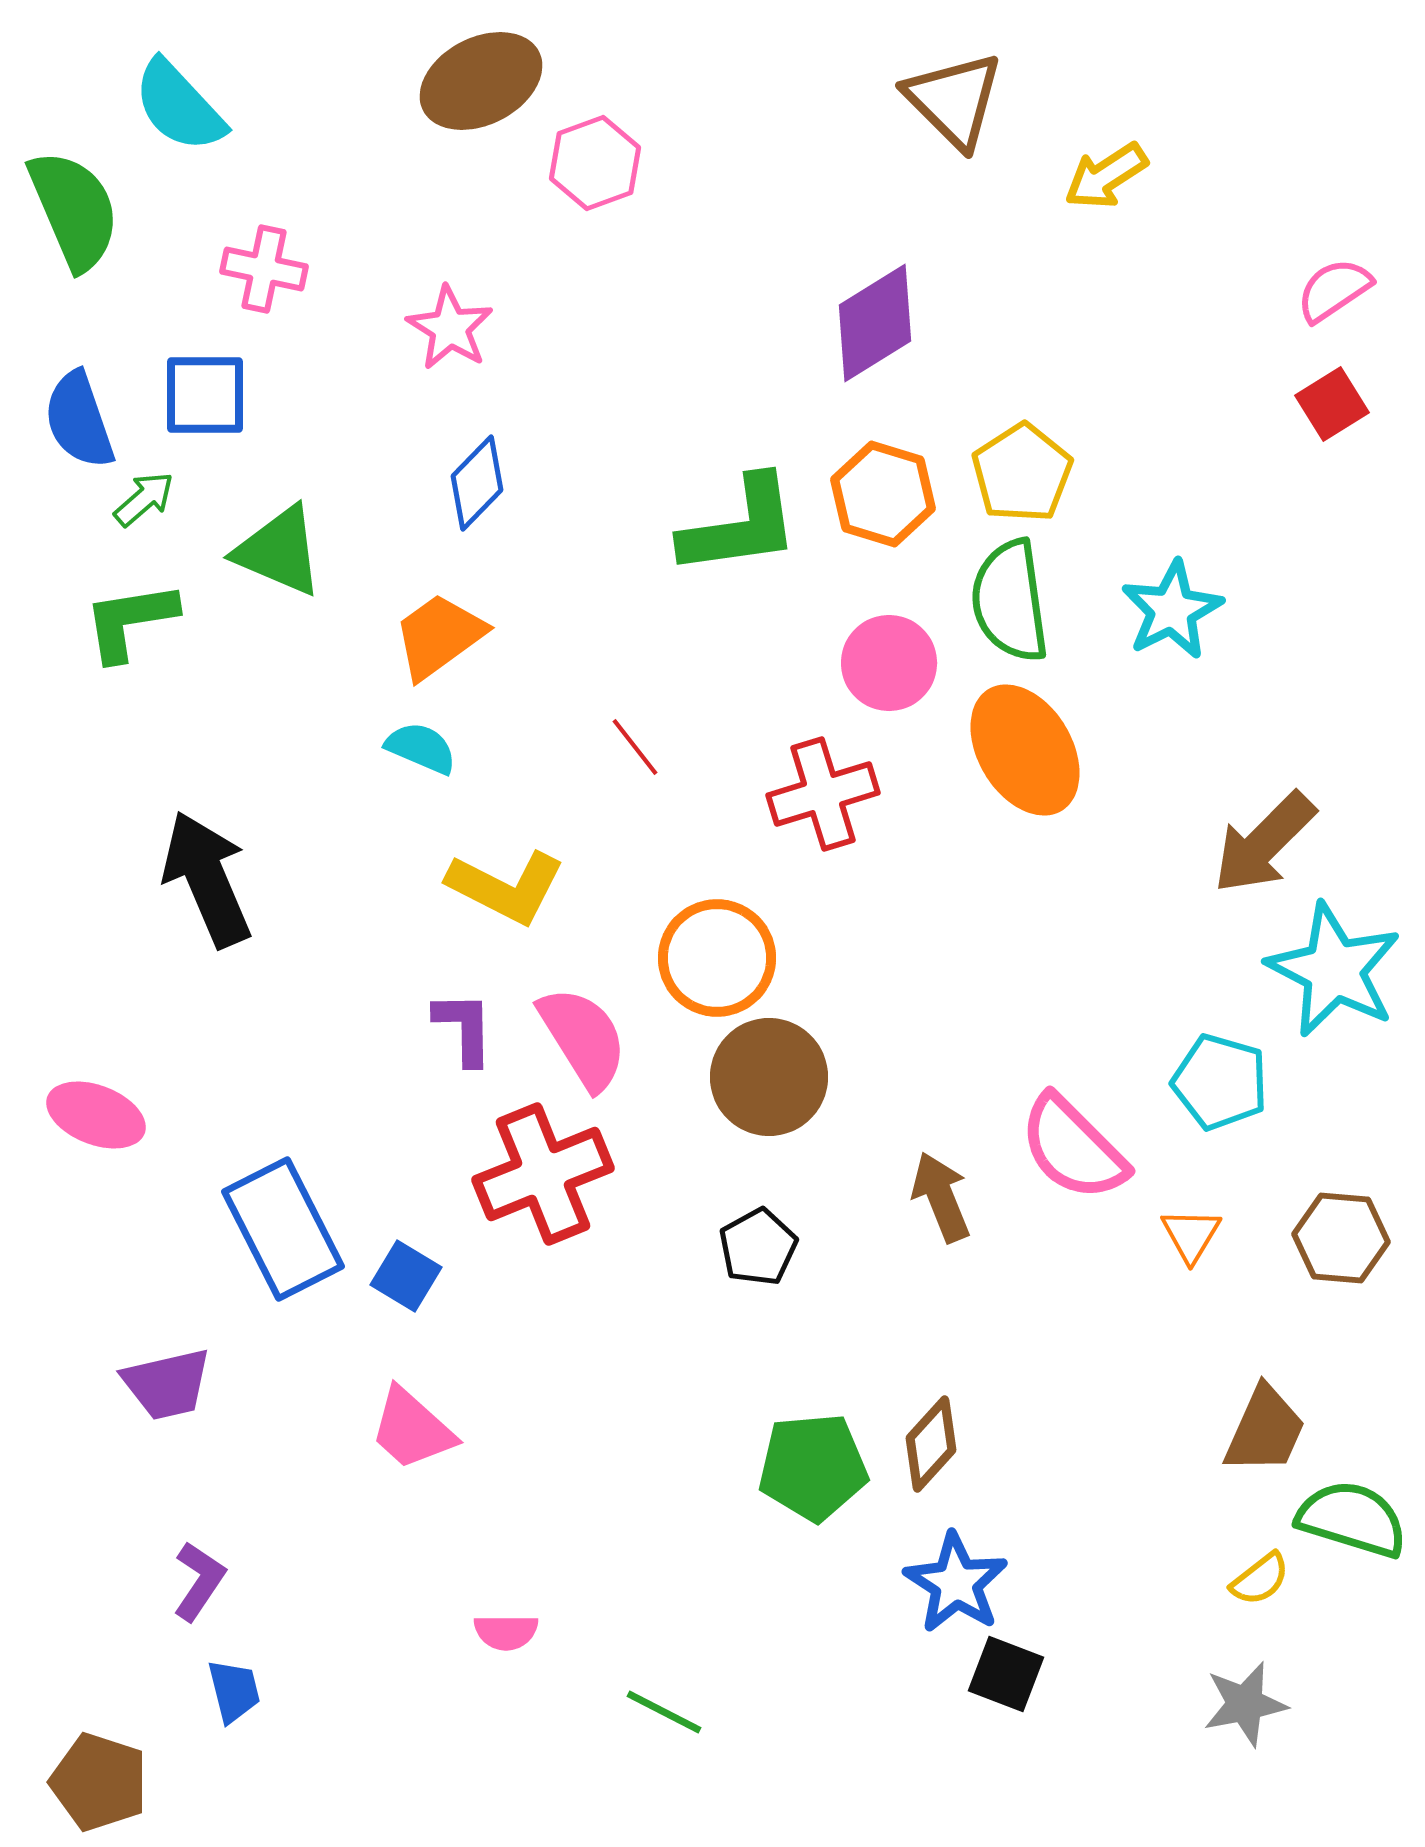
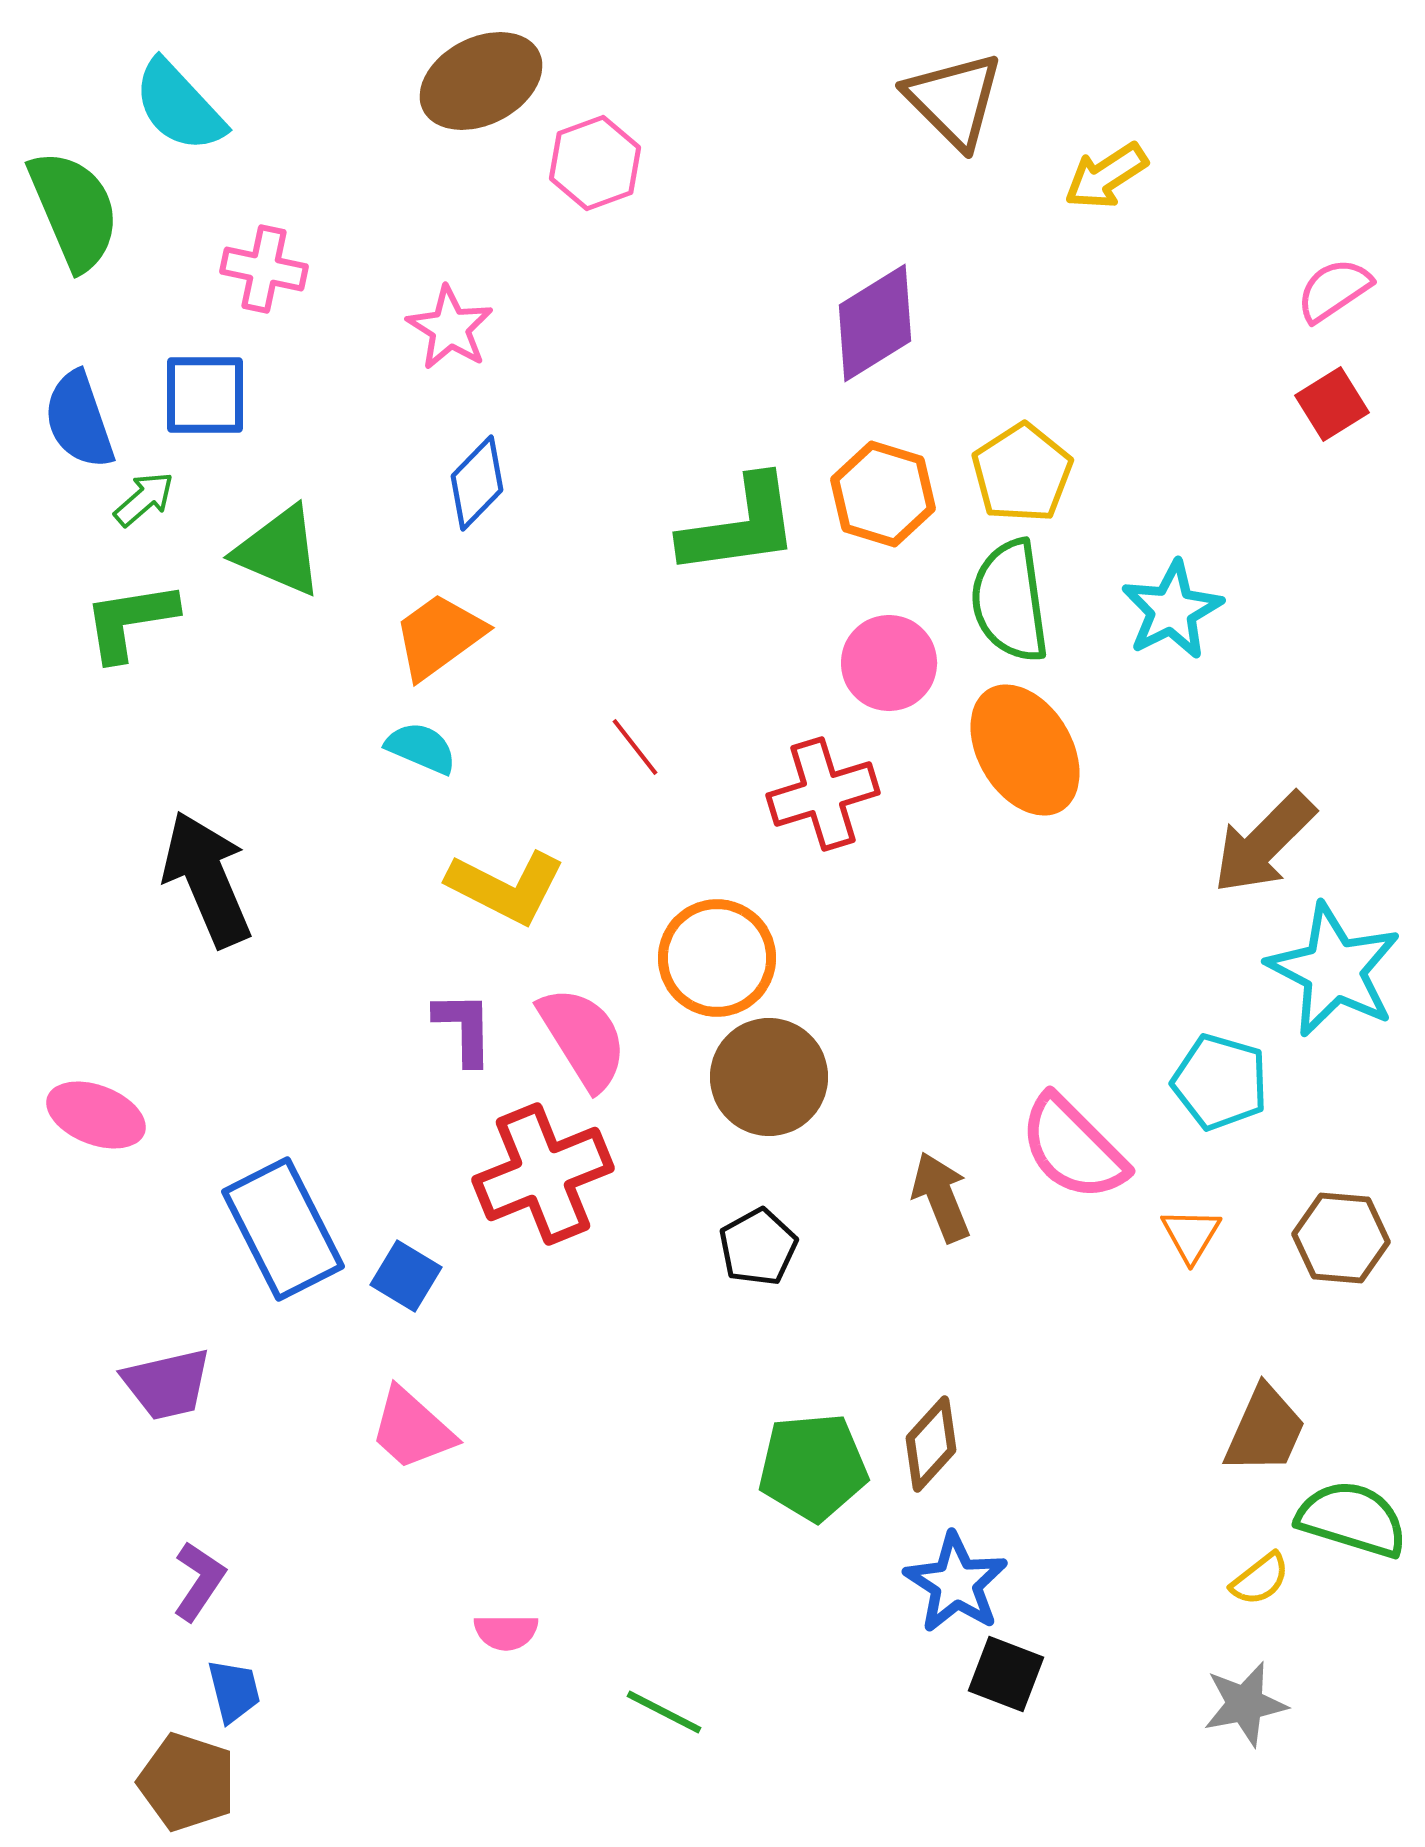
brown pentagon at (99, 1782): moved 88 px right
